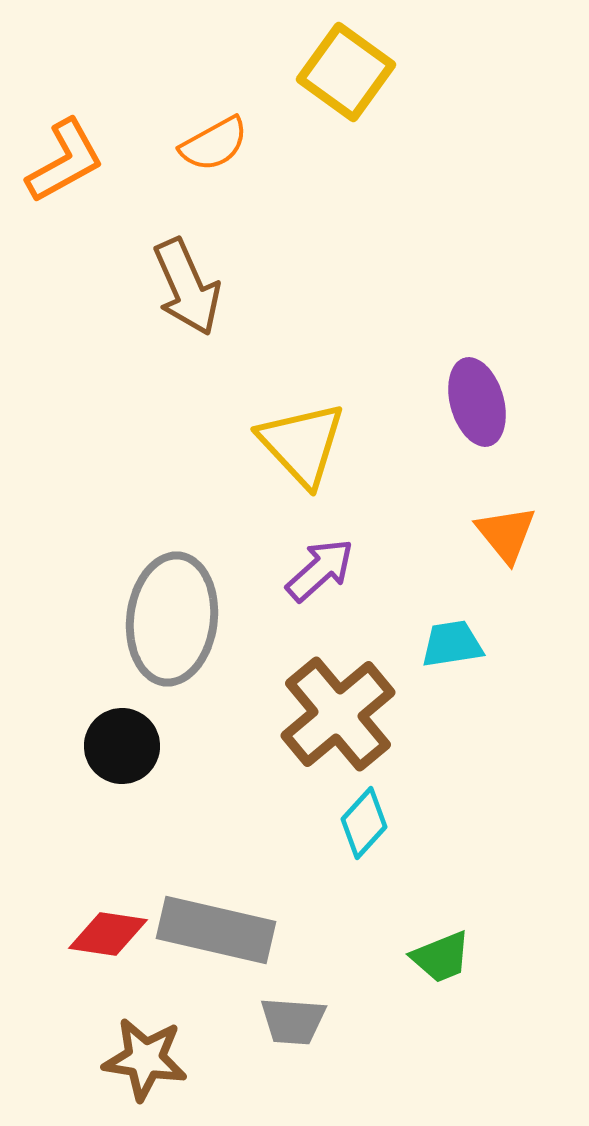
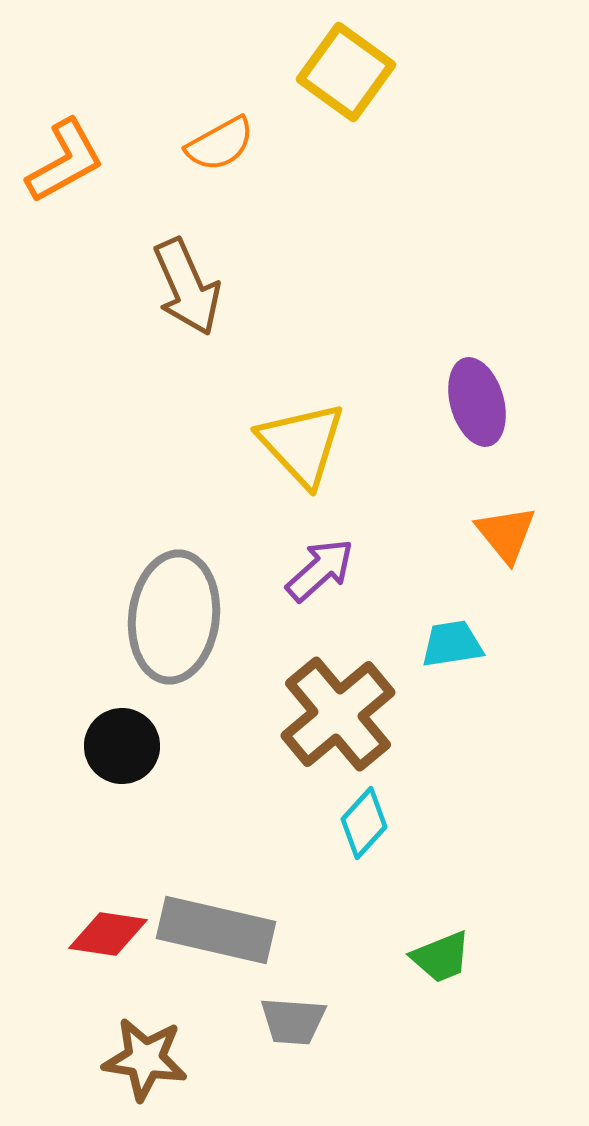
orange semicircle: moved 6 px right
gray ellipse: moved 2 px right, 2 px up
